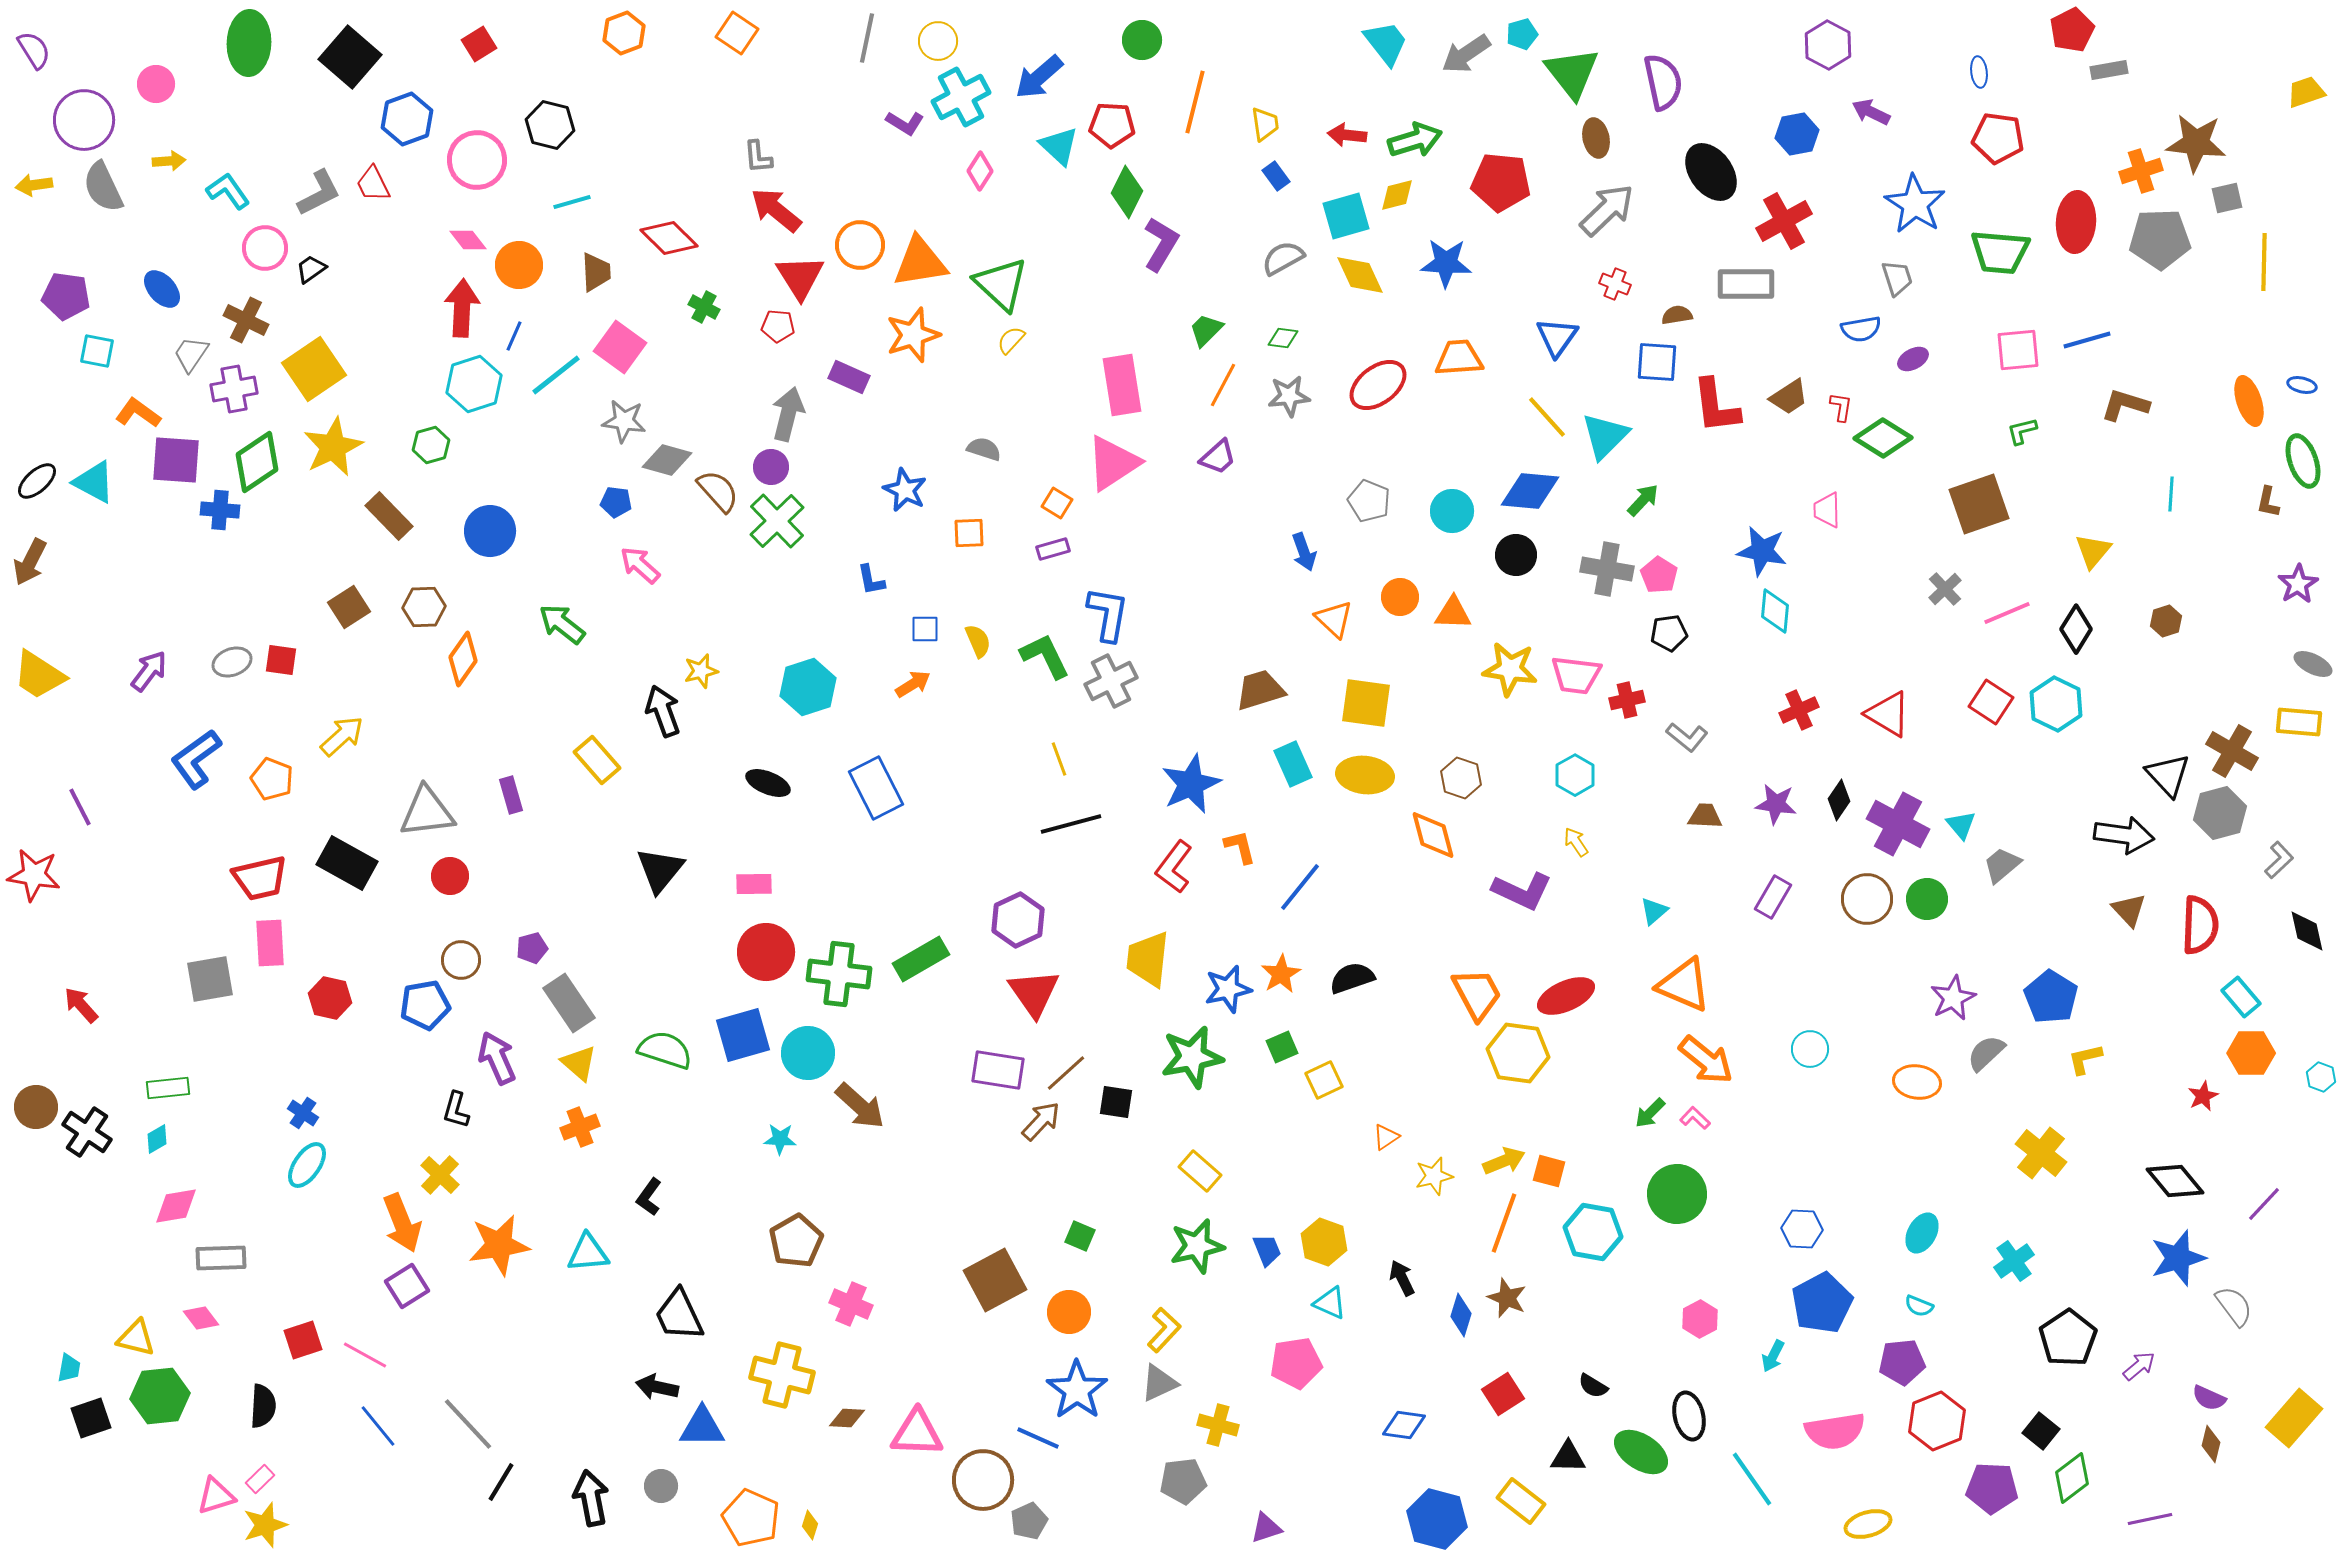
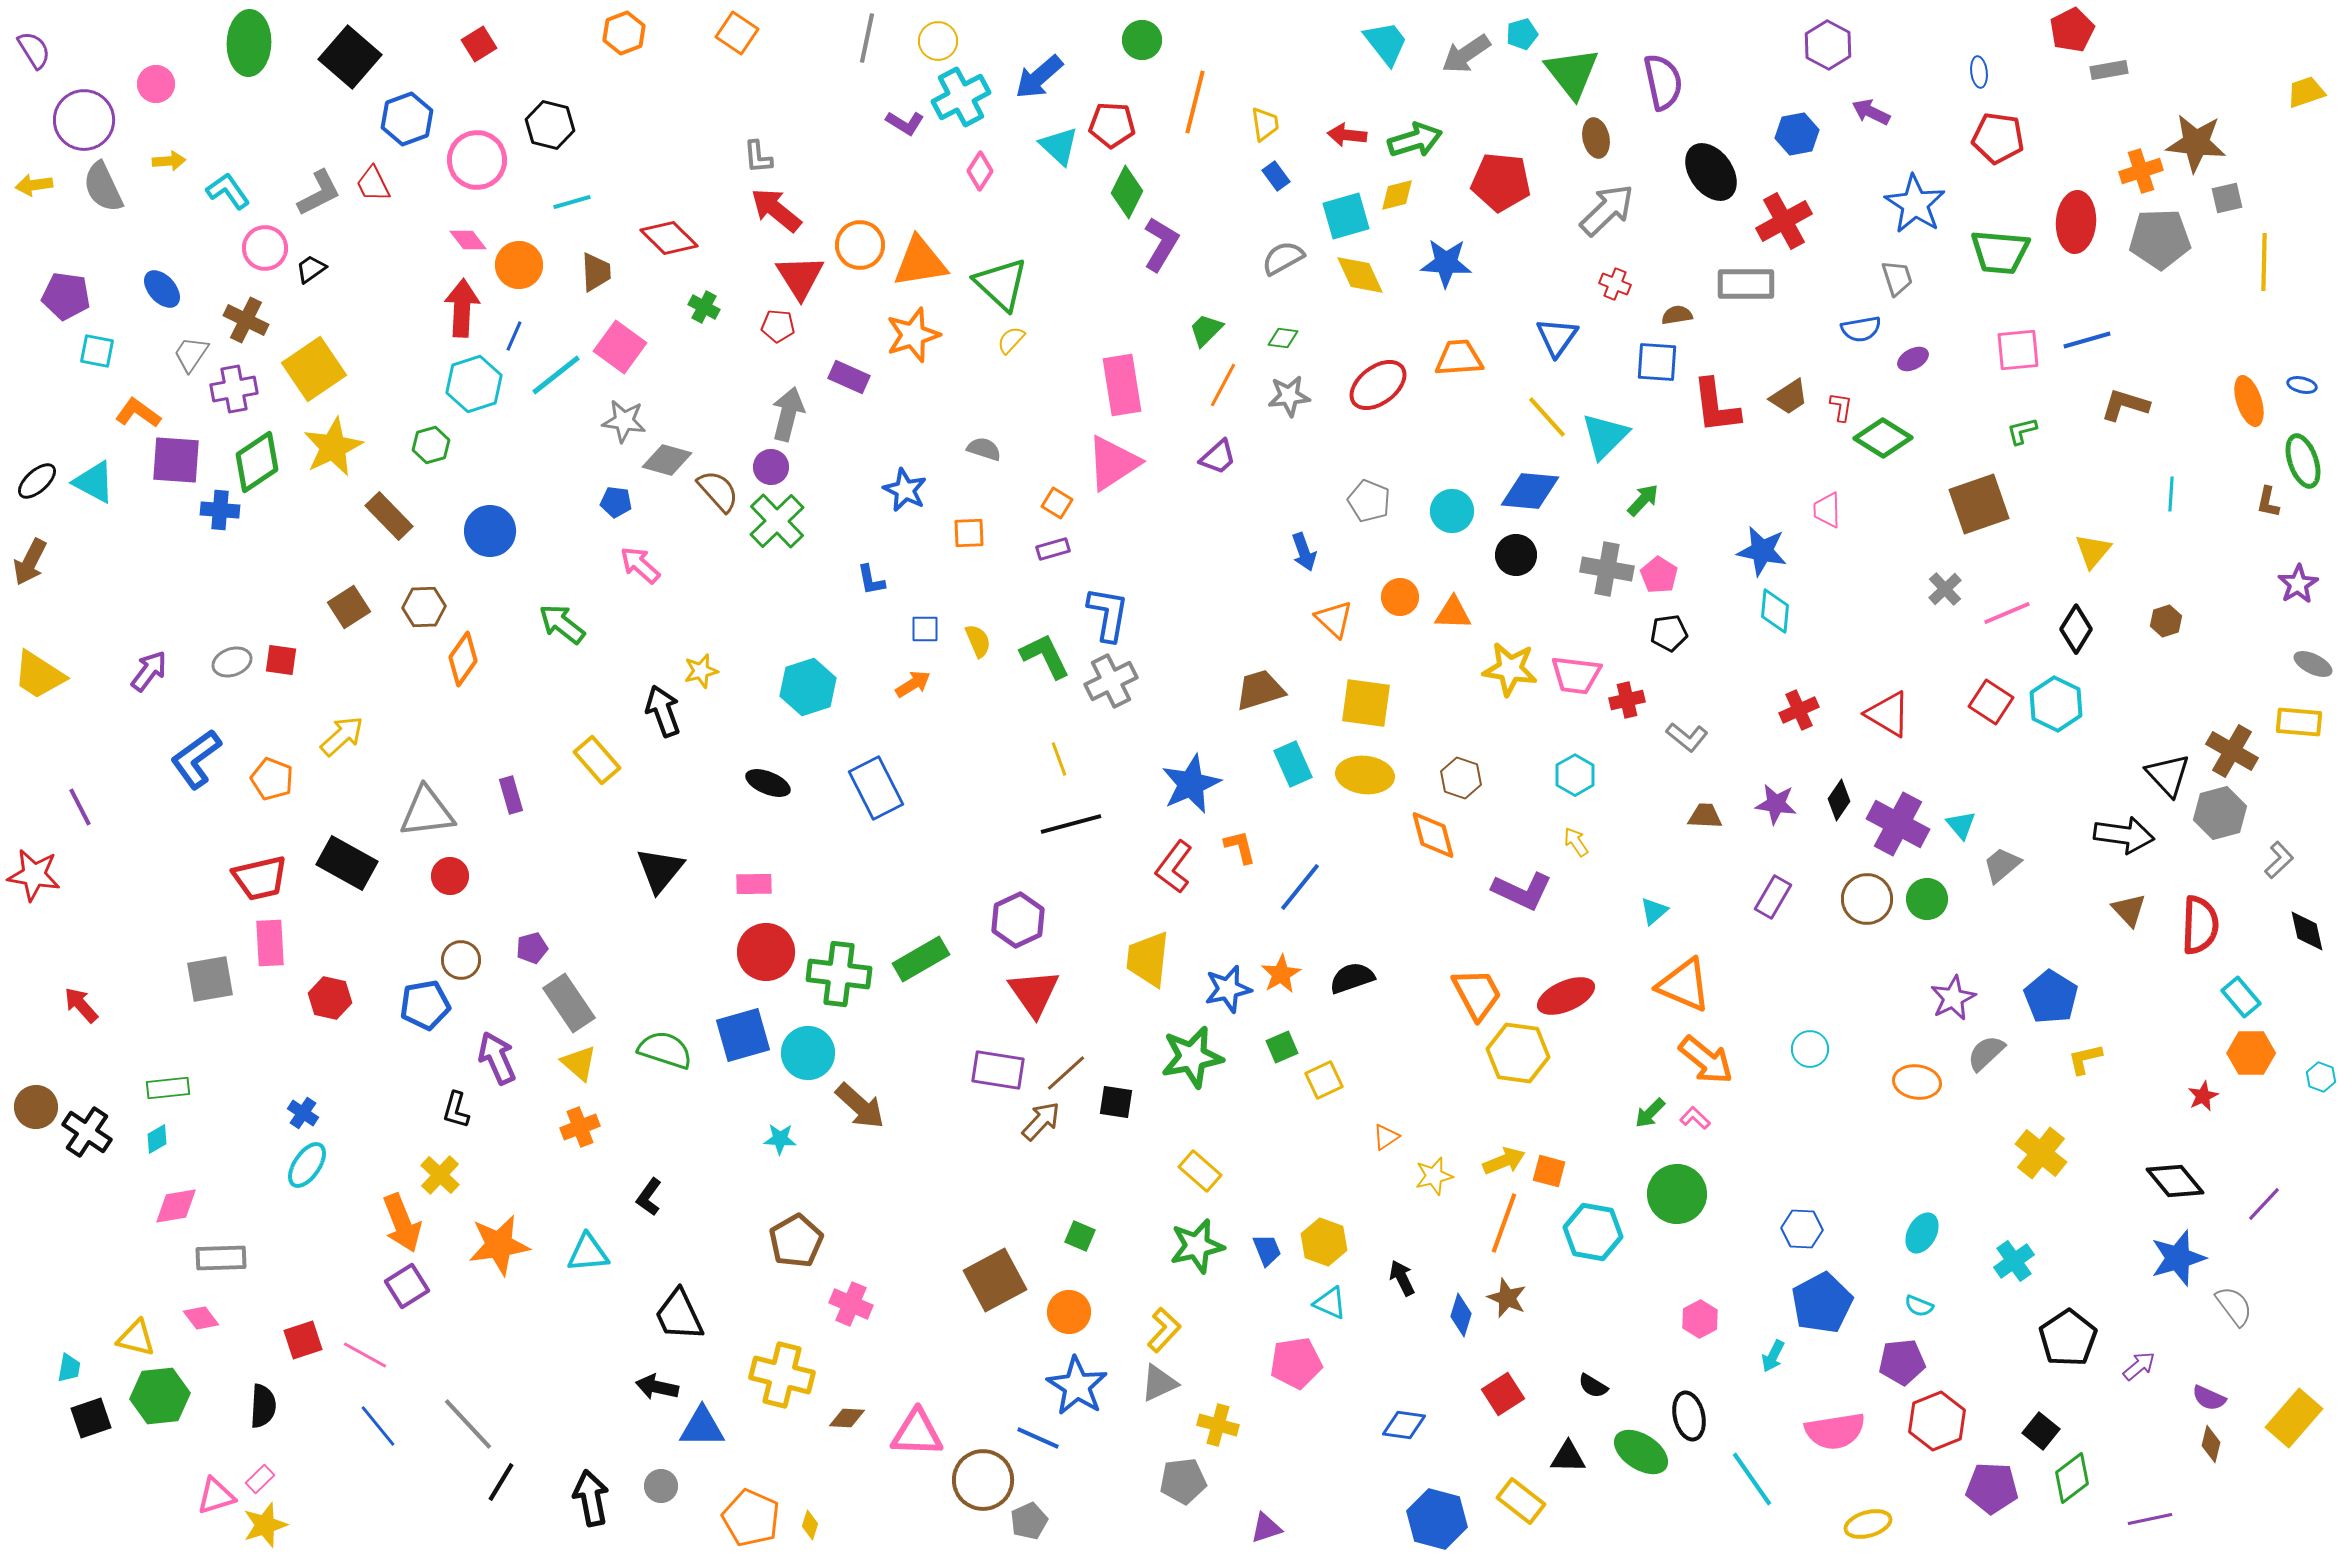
blue star at (1077, 1390): moved 4 px up; rotated 4 degrees counterclockwise
